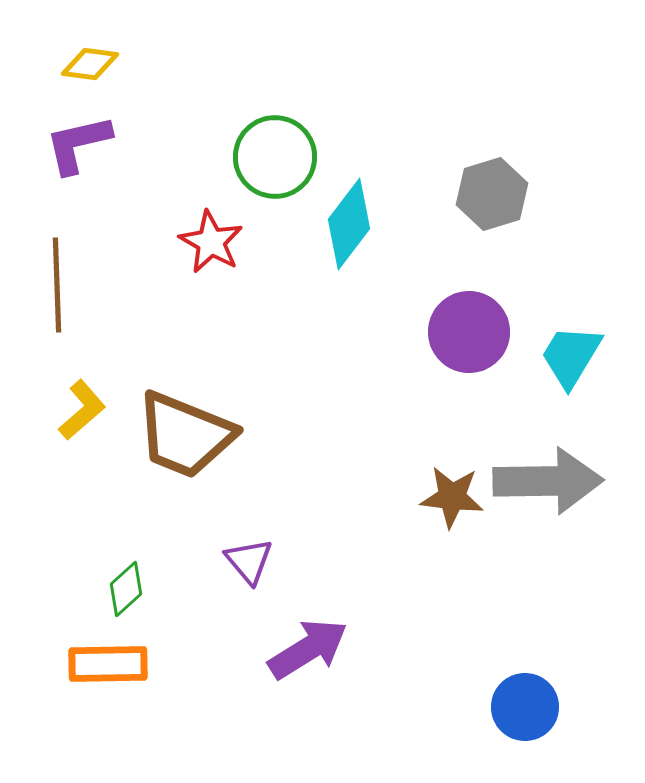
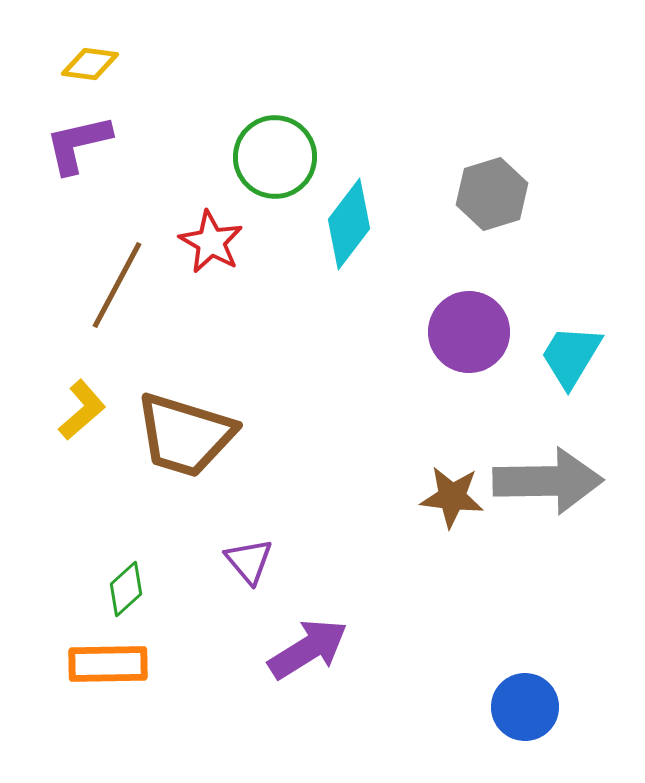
brown line: moved 60 px right; rotated 30 degrees clockwise
brown trapezoid: rotated 5 degrees counterclockwise
